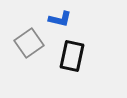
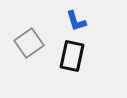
blue L-shape: moved 16 px right, 2 px down; rotated 60 degrees clockwise
